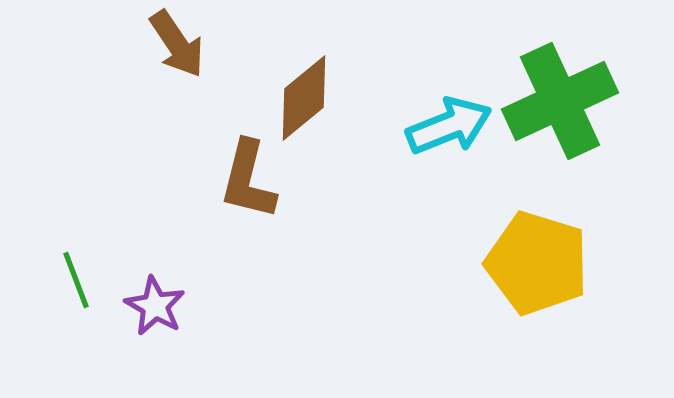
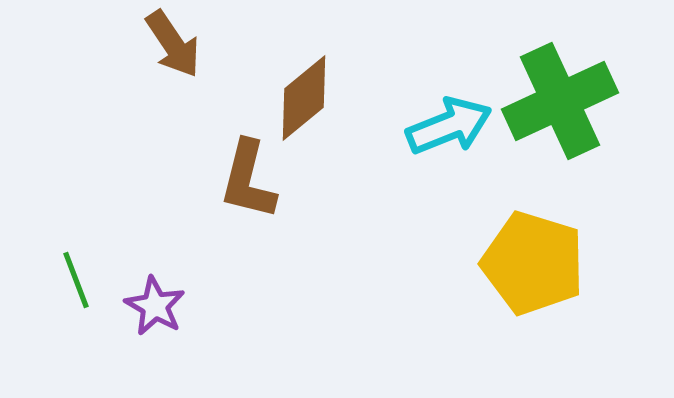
brown arrow: moved 4 px left
yellow pentagon: moved 4 px left
